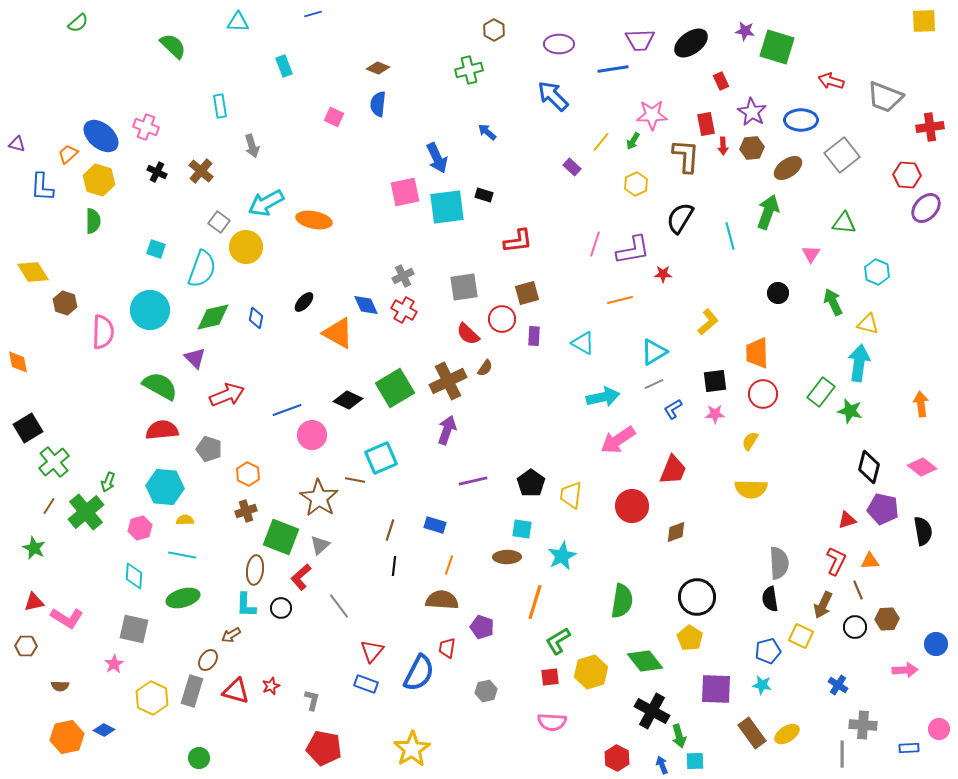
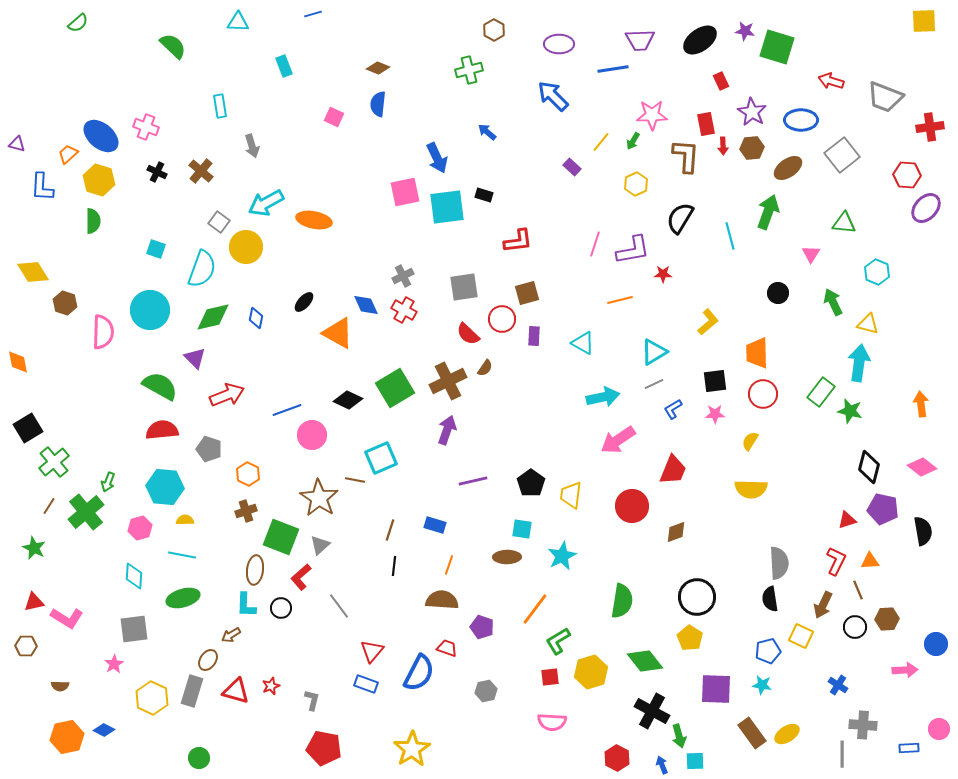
black ellipse at (691, 43): moved 9 px right, 3 px up
orange line at (535, 602): moved 7 px down; rotated 20 degrees clockwise
gray square at (134, 629): rotated 20 degrees counterclockwise
red trapezoid at (447, 648): rotated 100 degrees clockwise
